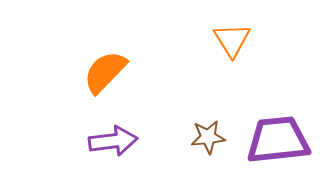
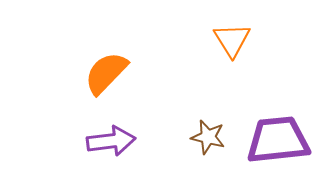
orange semicircle: moved 1 px right, 1 px down
brown star: rotated 20 degrees clockwise
purple arrow: moved 2 px left
